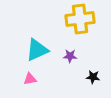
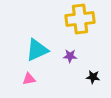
pink triangle: moved 1 px left
